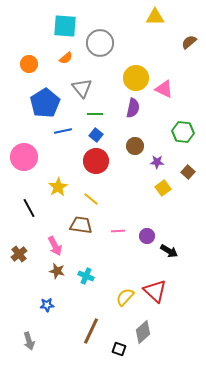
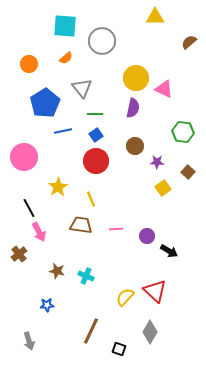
gray circle: moved 2 px right, 2 px up
blue square: rotated 16 degrees clockwise
yellow line: rotated 28 degrees clockwise
pink line: moved 2 px left, 2 px up
pink arrow: moved 16 px left, 14 px up
gray diamond: moved 7 px right; rotated 20 degrees counterclockwise
